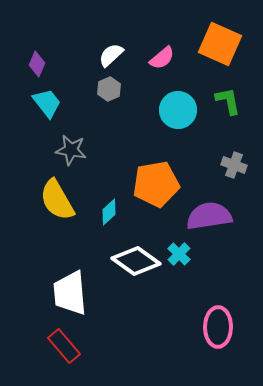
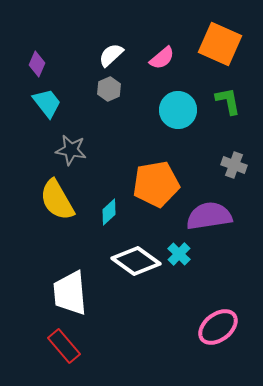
pink ellipse: rotated 51 degrees clockwise
